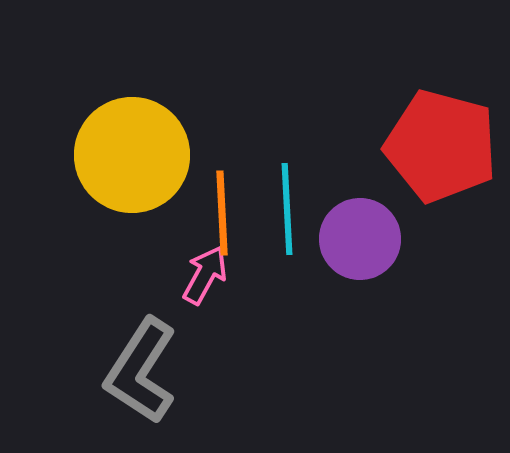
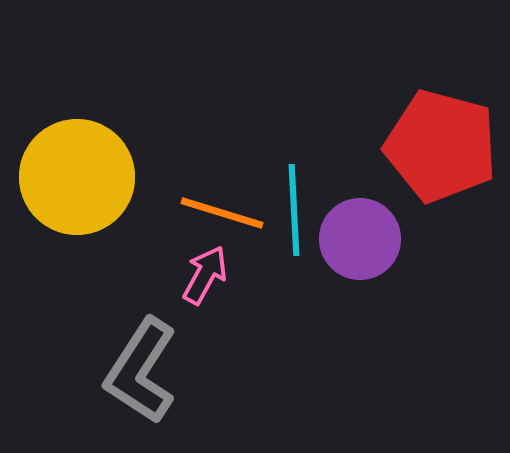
yellow circle: moved 55 px left, 22 px down
cyan line: moved 7 px right, 1 px down
orange line: rotated 70 degrees counterclockwise
